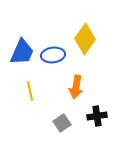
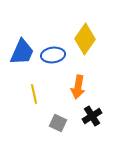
orange arrow: moved 2 px right
yellow line: moved 4 px right, 3 px down
black cross: moved 5 px left; rotated 24 degrees counterclockwise
gray square: moved 4 px left; rotated 30 degrees counterclockwise
